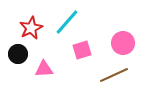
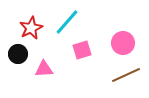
brown line: moved 12 px right
